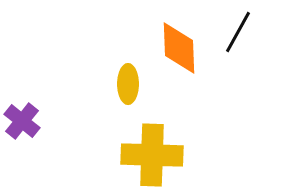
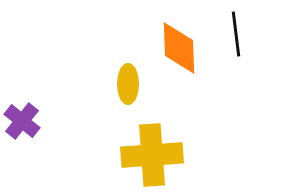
black line: moved 2 px left, 2 px down; rotated 36 degrees counterclockwise
yellow cross: rotated 6 degrees counterclockwise
